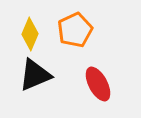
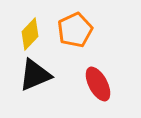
yellow diamond: rotated 20 degrees clockwise
